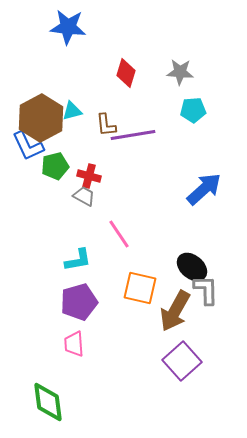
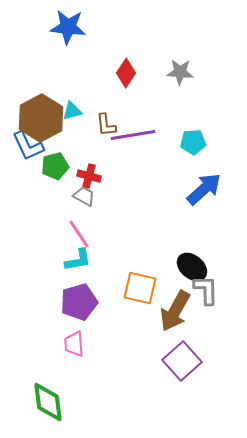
red diamond: rotated 16 degrees clockwise
cyan pentagon: moved 32 px down
pink line: moved 40 px left
